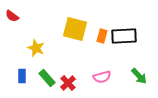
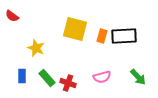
green arrow: moved 1 px left, 1 px down
red cross: rotated 28 degrees counterclockwise
